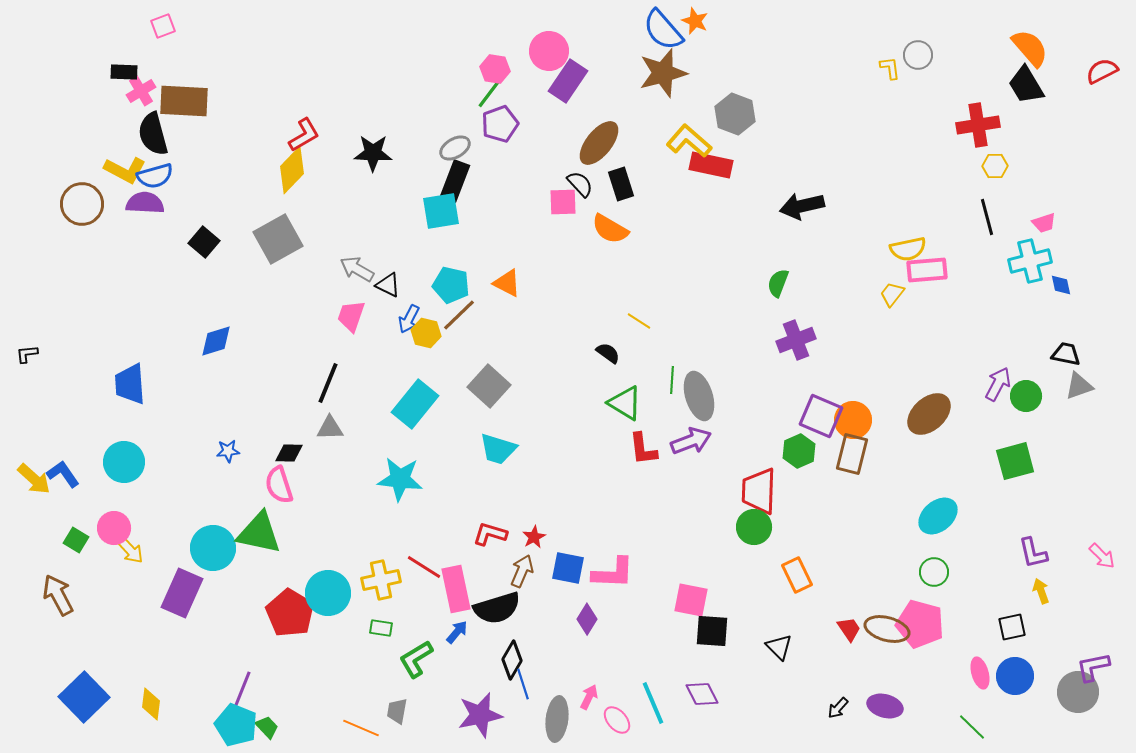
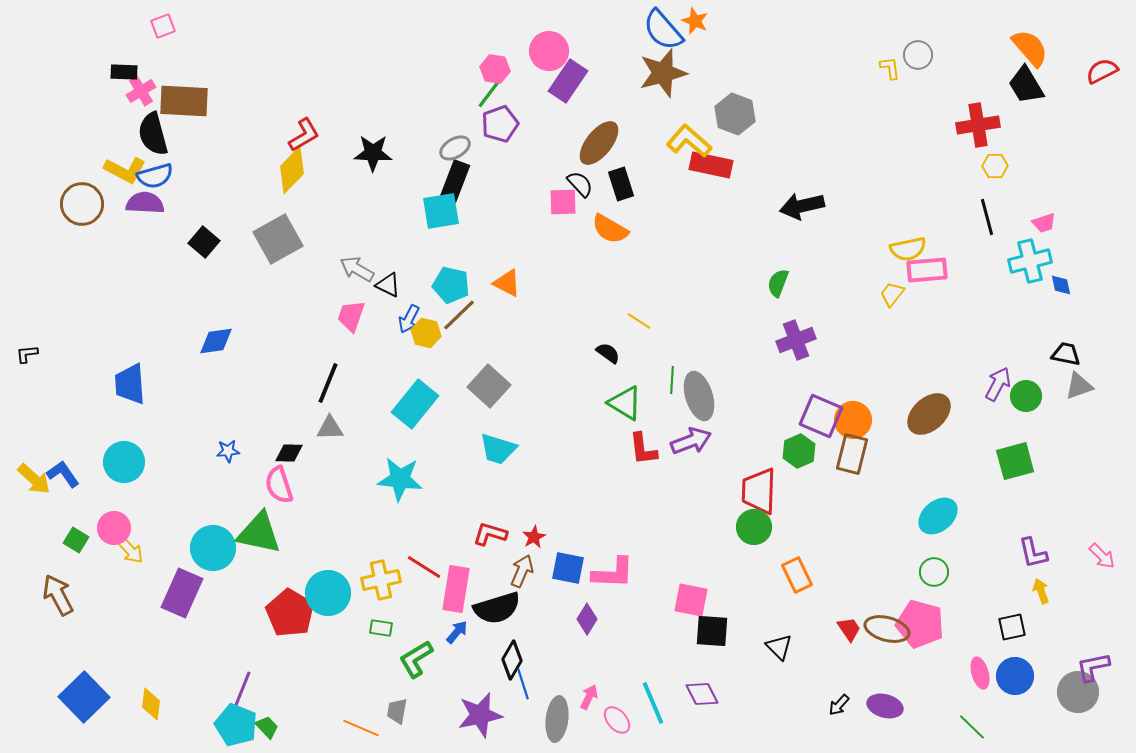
blue diamond at (216, 341): rotated 9 degrees clockwise
pink rectangle at (456, 589): rotated 21 degrees clockwise
black arrow at (838, 708): moved 1 px right, 3 px up
